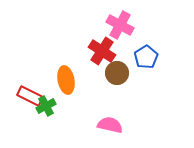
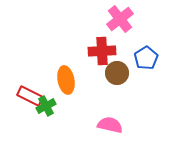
pink cross: moved 6 px up; rotated 24 degrees clockwise
red cross: rotated 36 degrees counterclockwise
blue pentagon: moved 1 px down
